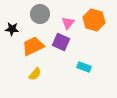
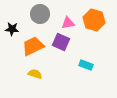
pink triangle: rotated 40 degrees clockwise
cyan rectangle: moved 2 px right, 2 px up
yellow semicircle: rotated 112 degrees counterclockwise
